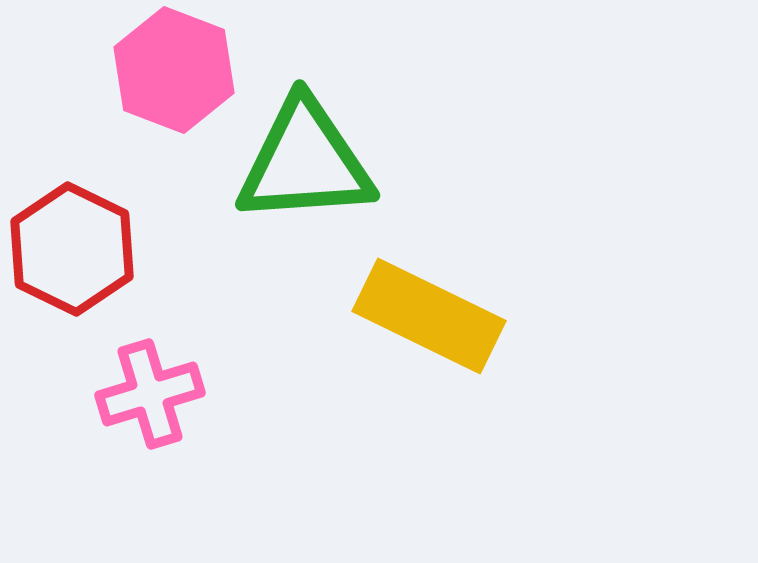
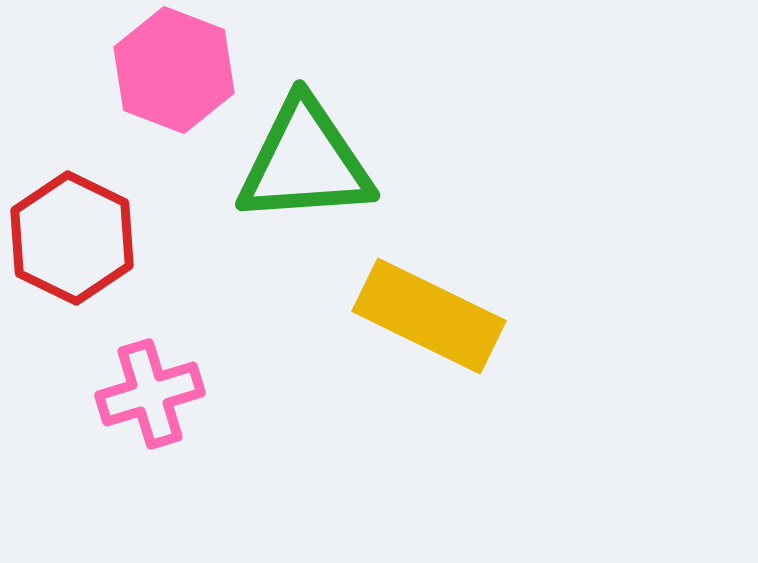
red hexagon: moved 11 px up
